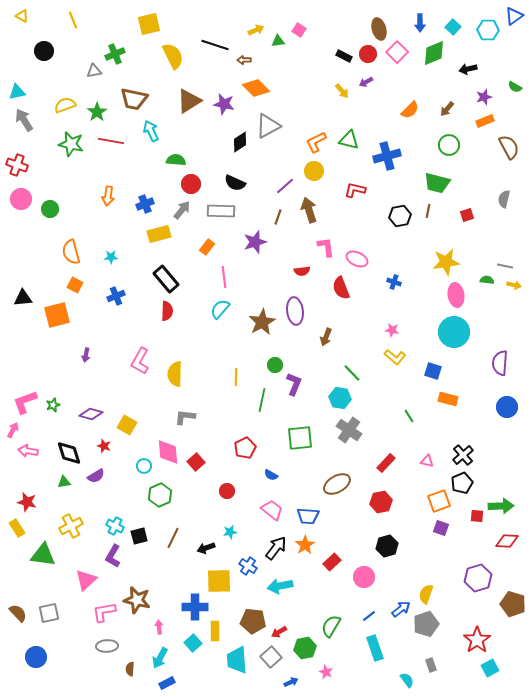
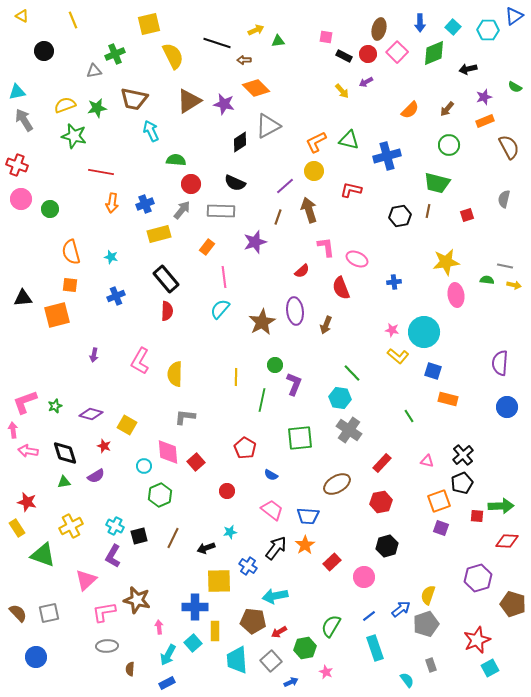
brown ellipse at (379, 29): rotated 30 degrees clockwise
pink square at (299, 30): moved 27 px right, 7 px down; rotated 24 degrees counterclockwise
black line at (215, 45): moved 2 px right, 2 px up
green star at (97, 112): moved 4 px up; rotated 24 degrees clockwise
red line at (111, 141): moved 10 px left, 31 px down
green star at (71, 144): moved 3 px right, 8 px up
red L-shape at (355, 190): moved 4 px left
orange arrow at (108, 196): moved 4 px right, 7 px down
cyan star at (111, 257): rotated 16 degrees clockwise
red semicircle at (302, 271): rotated 35 degrees counterclockwise
blue cross at (394, 282): rotated 24 degrees counterclockwise
orange square at (75, 285): moved 5 px left; rotated 21 degrees counterclockwise
cyan circle at (454, 332): moved 30 px left
brown arrow at (326, 337): moved 12 px up
purple arrow at (86, 355): moved 8 px right
yellow L-shape at (395, 357): moved 3 px right, 1 px up
green star at (53, 405): moved 2 px right, 1 px down
pink arrow at (13, 430): rotated 35 degrees counterclockwise
red pentagon at (245, 448): rotated 15 degrees counterclockwise
black diamond at (69, 453): moved 4 px left
red rectangle at (386, 463): moved 4 px left
green triangle at (43, 555): rotated 12 degrees clockwise
cyan arrow at (280, 586): moved 5 px left, 10 px down
yellow semicircle at (426, 594): moved 2 px right, 1 px down
red star at (477, 640): rotated 12 degrees clockwise
gray square at (271, 657): moved 4 px down
cyan arrow at (160, 658): moved 8 px right, 3 px up
